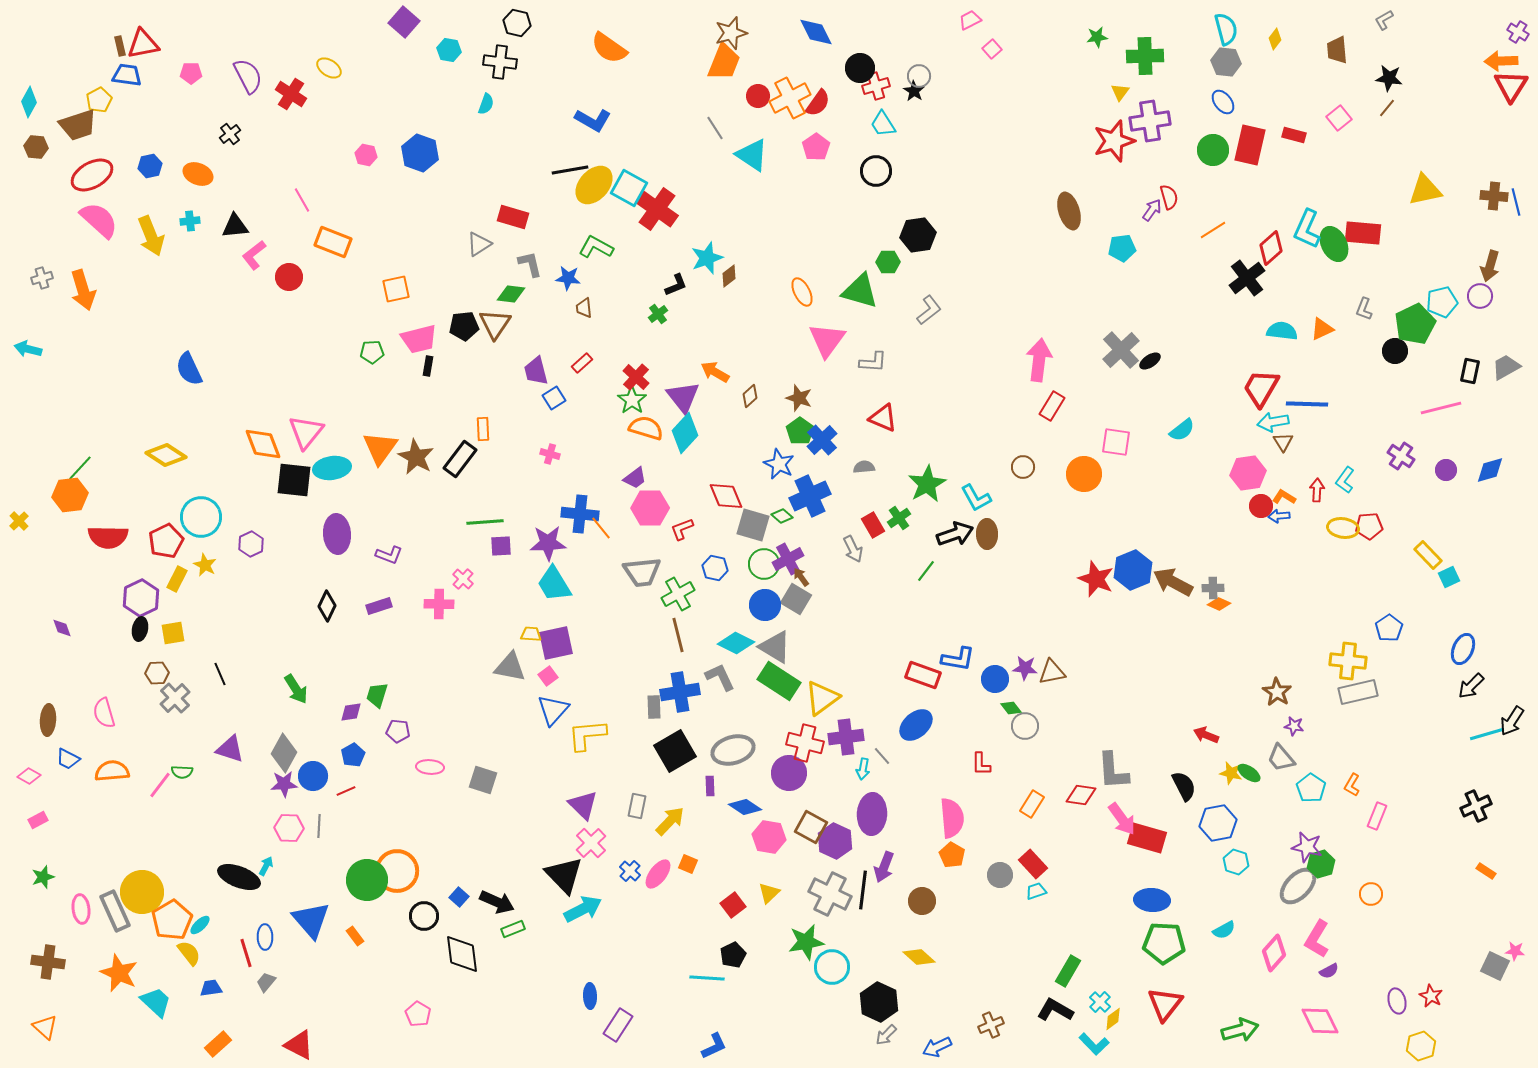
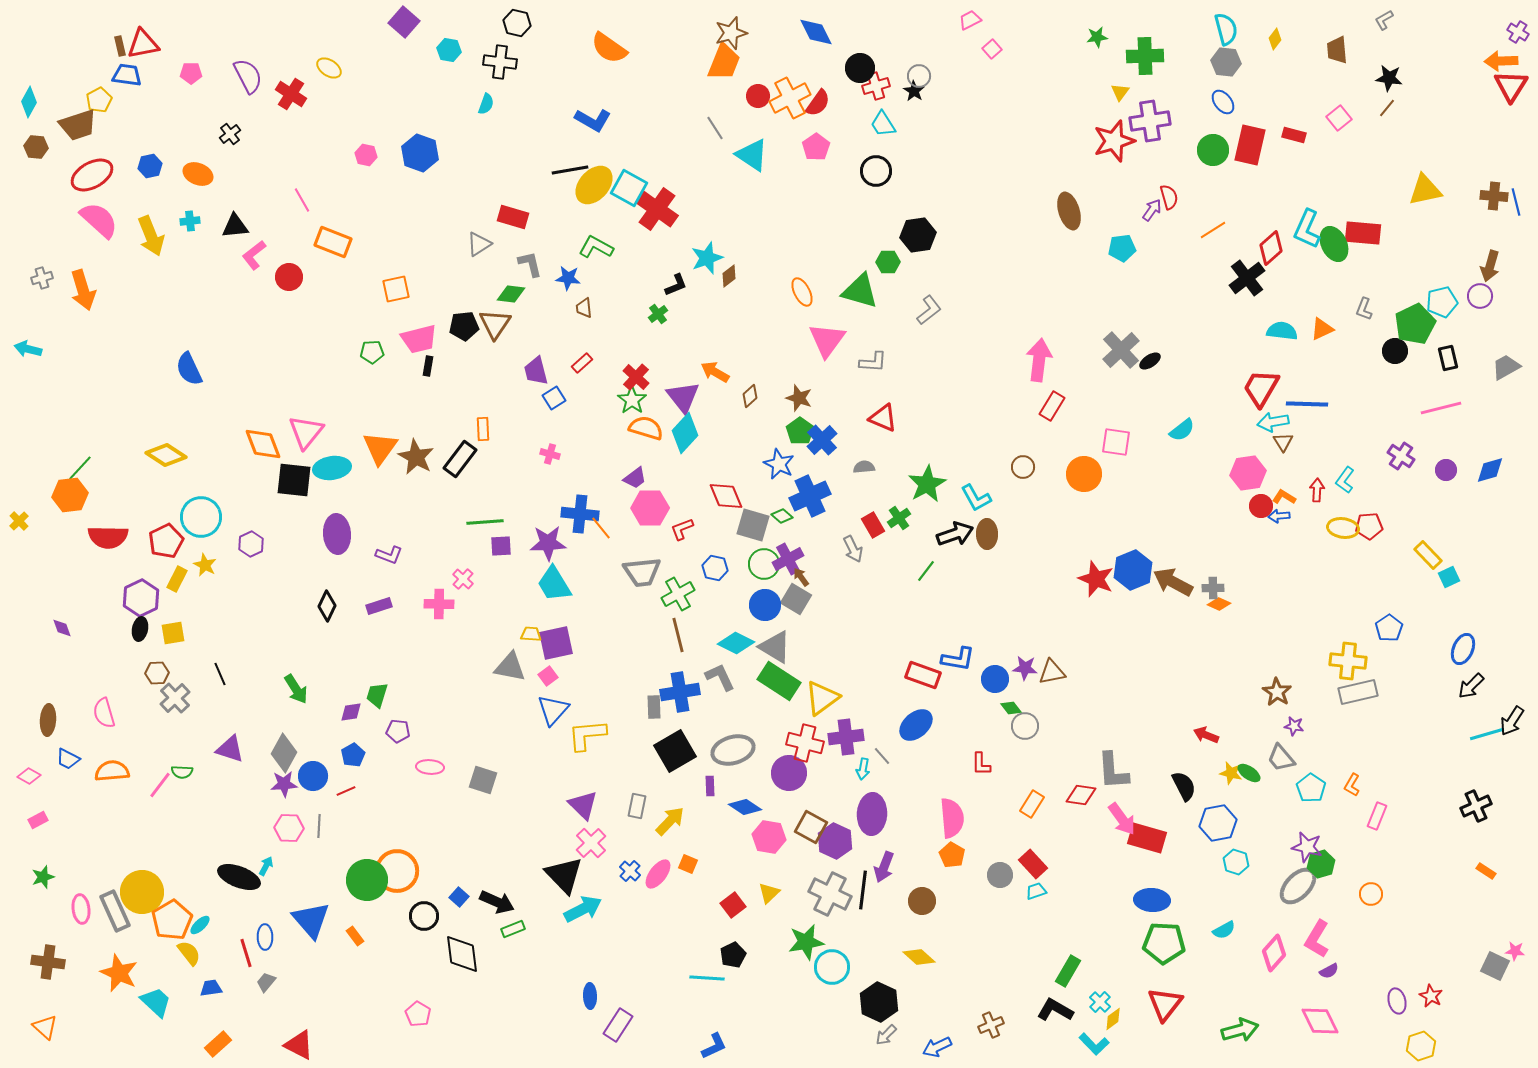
black rectangle at (1470, 371): moved 22 px left, 13 px up; rotated 25 degrees counterclockwise
